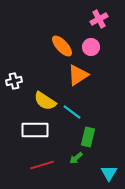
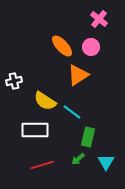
pink cross: rotated 24 degrees counterclockwise
green arrow: moved 2 px right, 1 px down
cyan triangle: moved 3 px left, 11 px up
